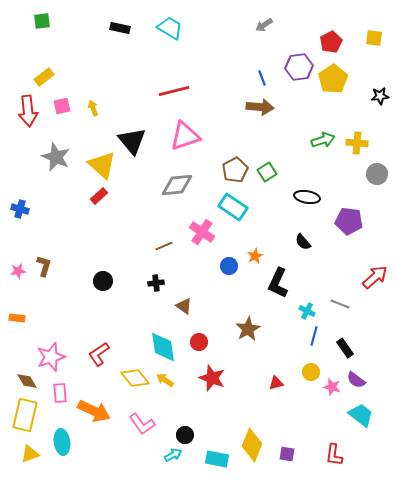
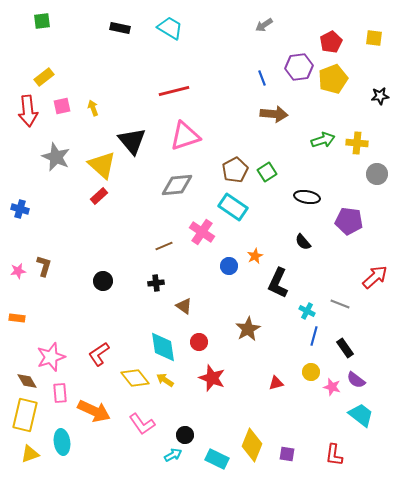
yellow pentagon at (333, 79): rotated 12 degrees clockwise
brown arrow at (260, 107): moved 14 px right, 7 px down
cyan rectangle at (217, 459): rotated 15 degrees clockwise
